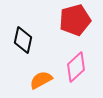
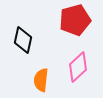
pink diamond: moved 2 px right
orange semicircle: rotated 55 degrees counterclockwise
